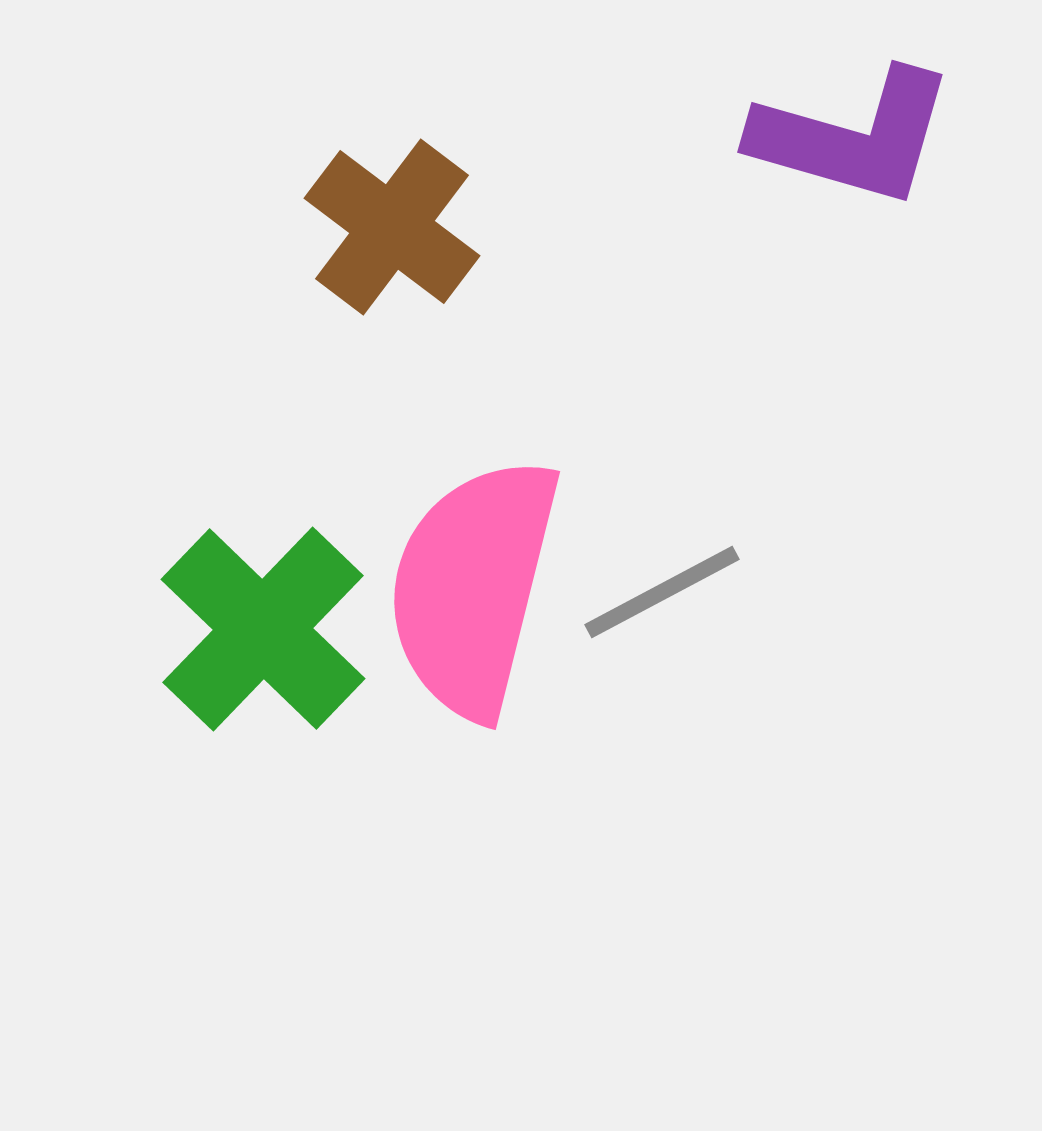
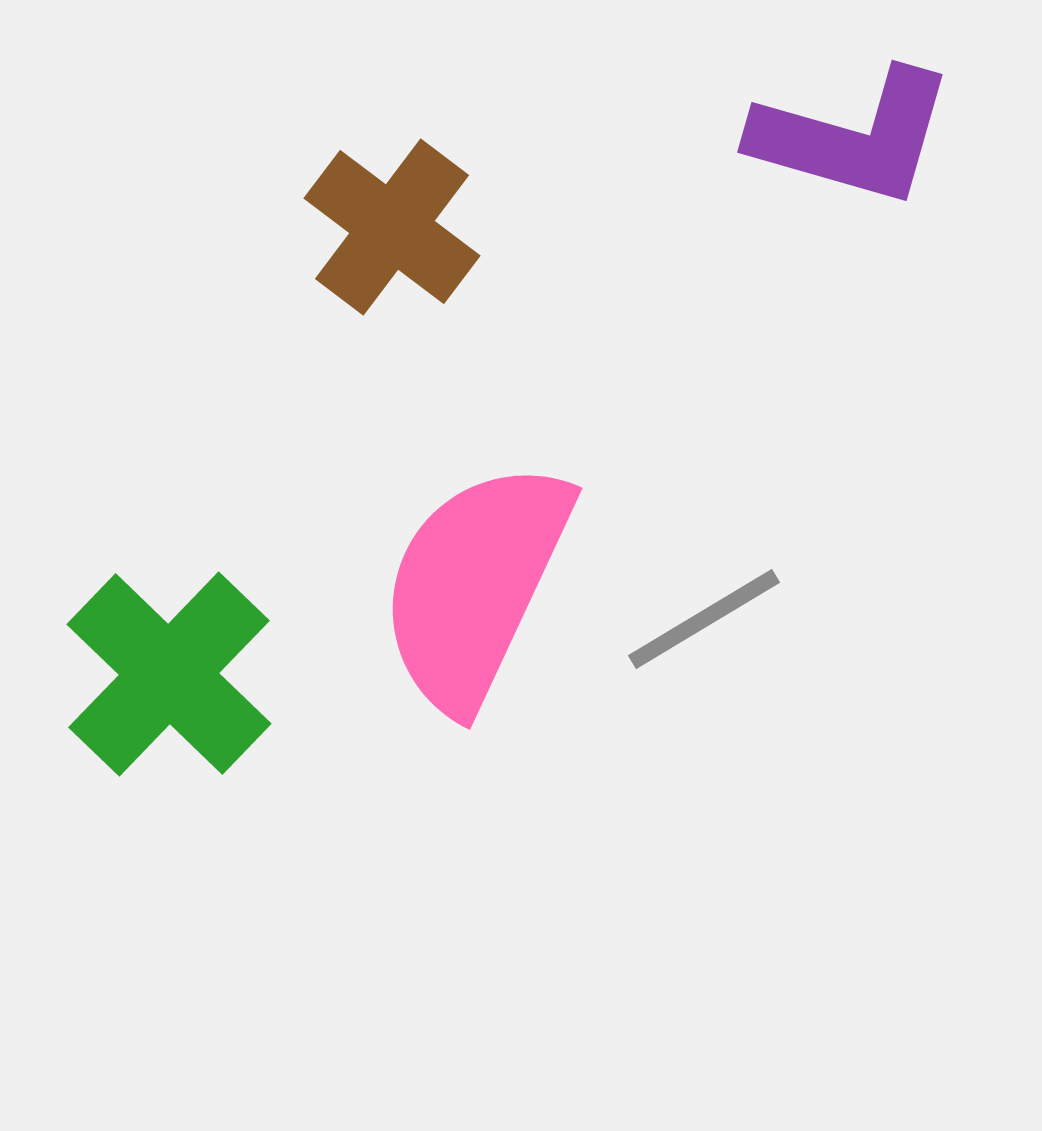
pink semicircle: moved 2 px right, 2 px up; rotated 11 degrees clockwise
gray line: moved 42 px right, 27 px down; rotated 3 degrees counterclockwise
green cross: moved 94 px left, 45 px down
